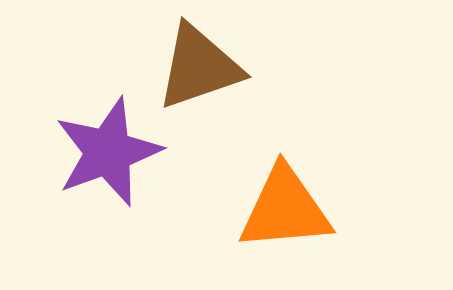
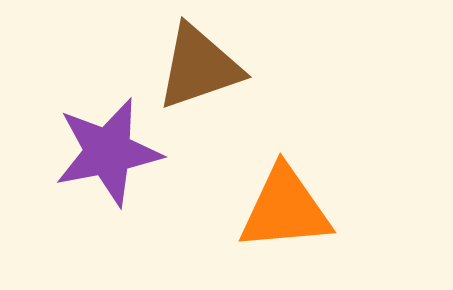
purple star: rotated 9 degrees clockwise
